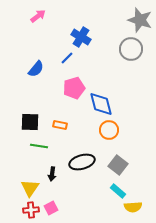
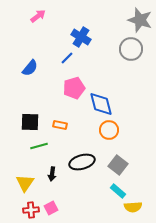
blue semicircle: moved 6 px left, 1 px up
green line: rotated 24 degrees counterclockwise
yellow triangle: moved 5 px left, 5 px up
